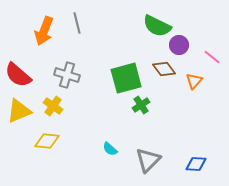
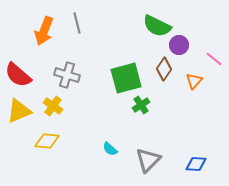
pink line: moved 2 px right, 2 px down
brown diamond: rotated 70 degrees clockwise
